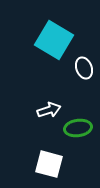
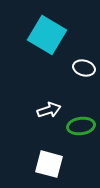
cyan square: moved 7 px left, 5 px up
white ellipse: rotated 55 degrees counterclockwise
green ellipse: moved 3 px right, 2 px up
